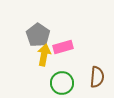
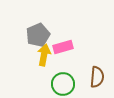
gray pentagon: rotated 15 degrees clockwise
green circle: moved 1 px right, 1 px down
